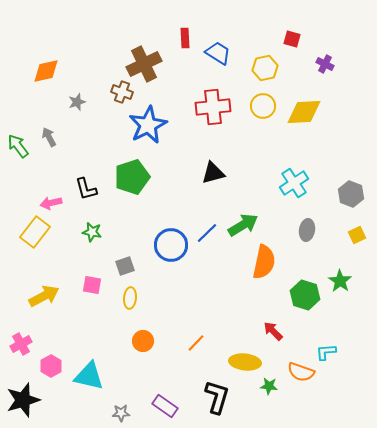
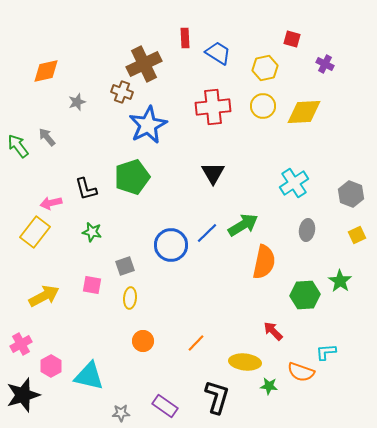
gray arrow at (49, 137): moved 2 px left; rotated 12 degrees counterclockwise
black triangle at (213, 173): rotated 45 degrees counterclockwise
green hexagon at (305, 295): rotated 20 degrees counterclockwise
black star at (23, 400): moved 5 px up
